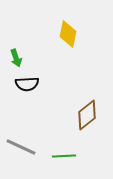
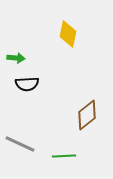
green arrow: rotated 66 degrees counterclockwise
gray line: moved 1 px left, 3 px up
